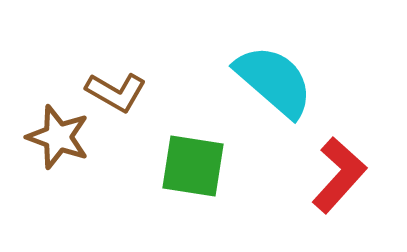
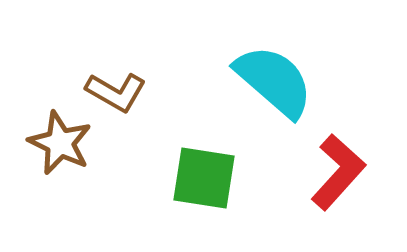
brown star: moved 2 px right, 6 px down; rotated 6 degrees clockwise
green square: moved 11 px right, 12 px down
red L-shape: moved 1 px left, 3 px up
